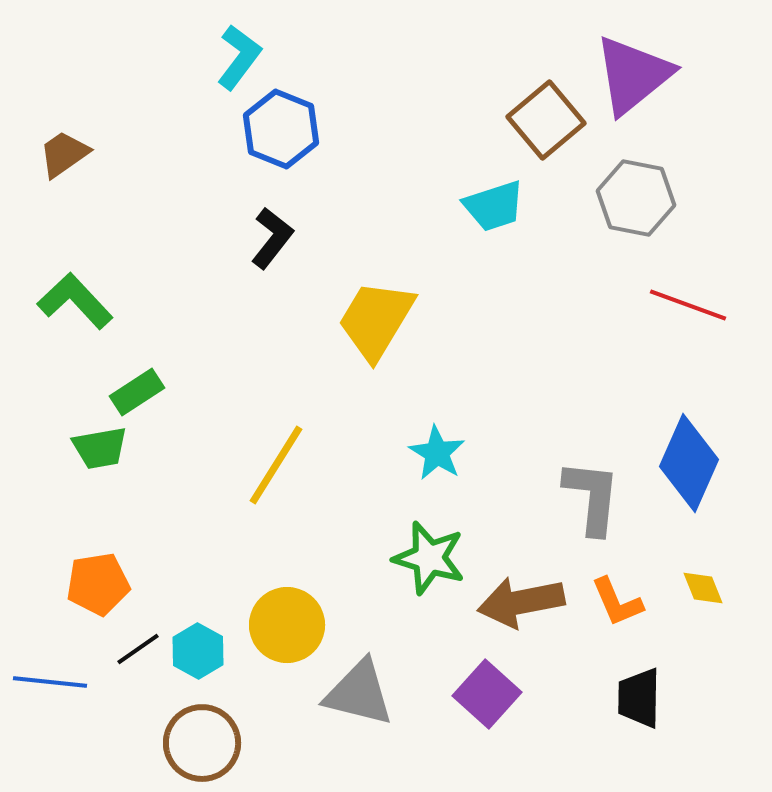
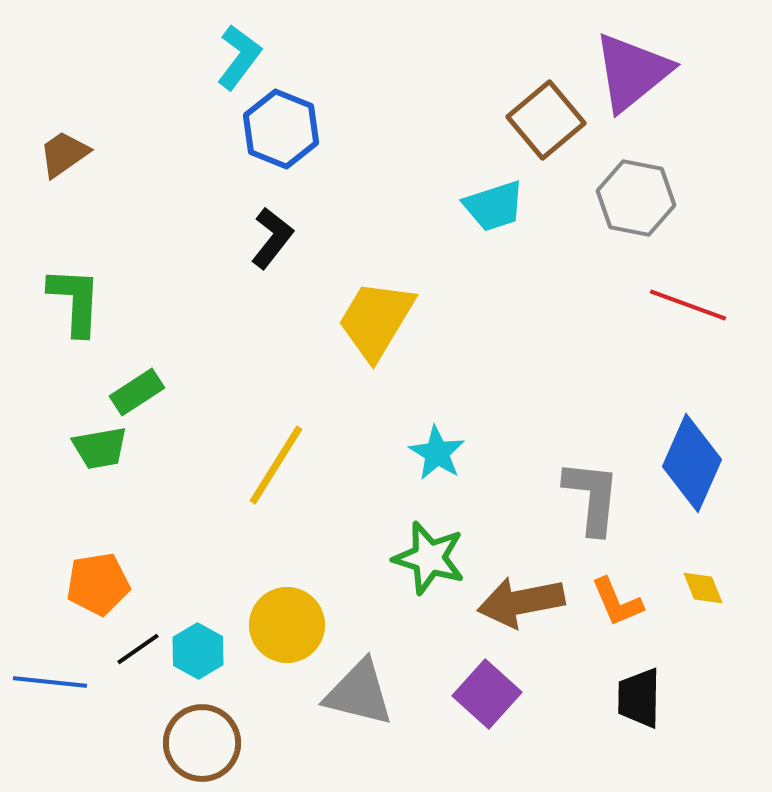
purple triangle: moved 1 px left, 3 px up
green L-shape: rotated 46 degrees clockwise
blue diamond: moved 3 px right
